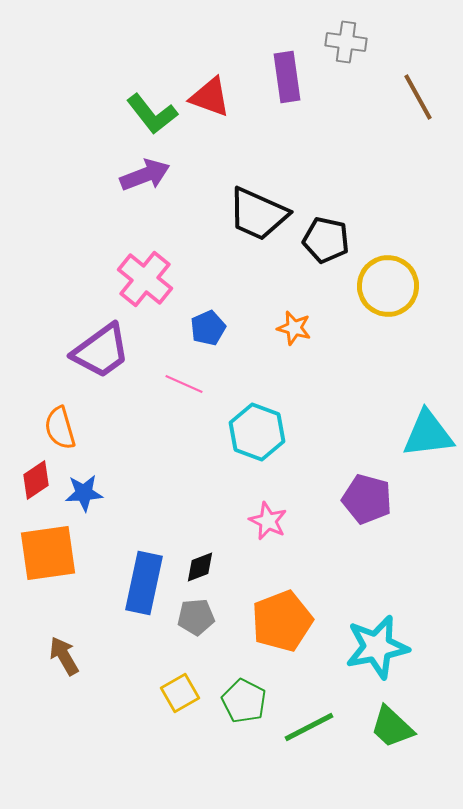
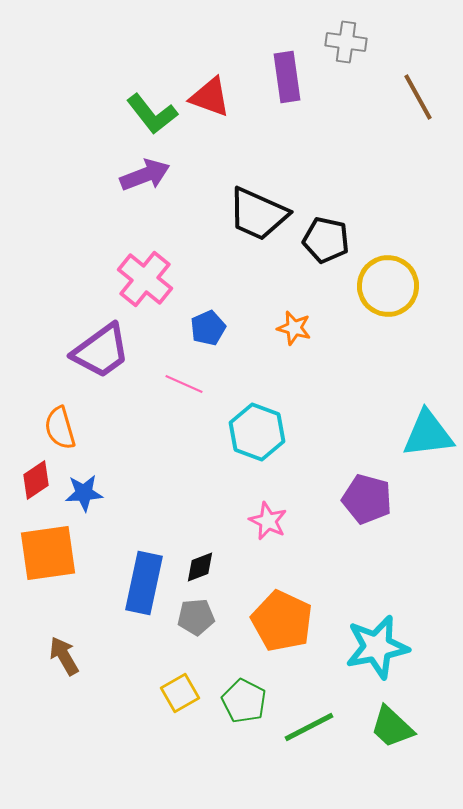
orange pentagon: rotated 26 degrees counterclockwise
